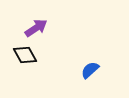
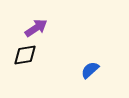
black diamond: rotated 70 degrees counterclockwise
